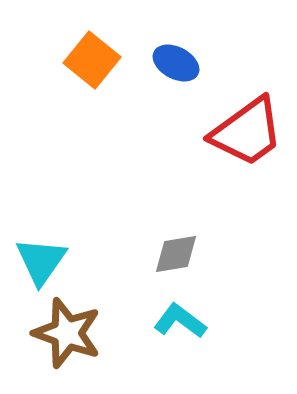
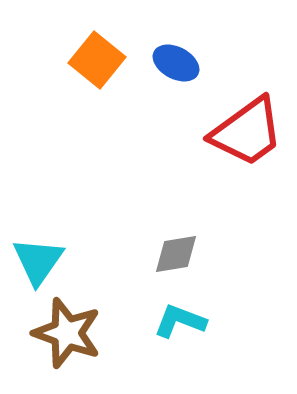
orange square: moved 5 px right
cyan triangle: moved 3 px left
cyan L-shape: rotated 16 degrees counterclockwise
